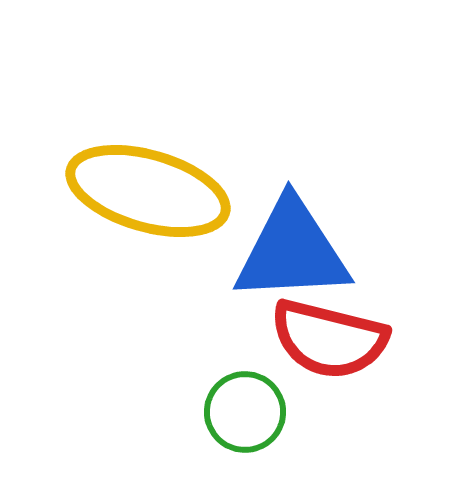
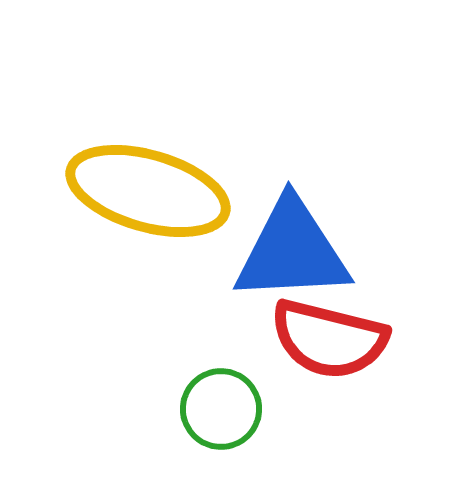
green circle: moved 24 px left, 3 px up
